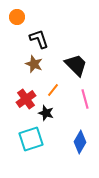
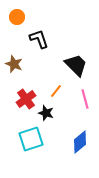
brown star: moved 20 px left
orange line: moved 3 px right, 1 px down
blue diamond: rotated 20 degrees clockwise
